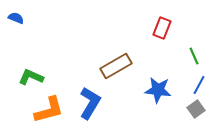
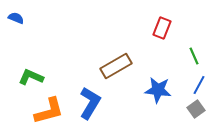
orange L-shape: moved 1 px down
